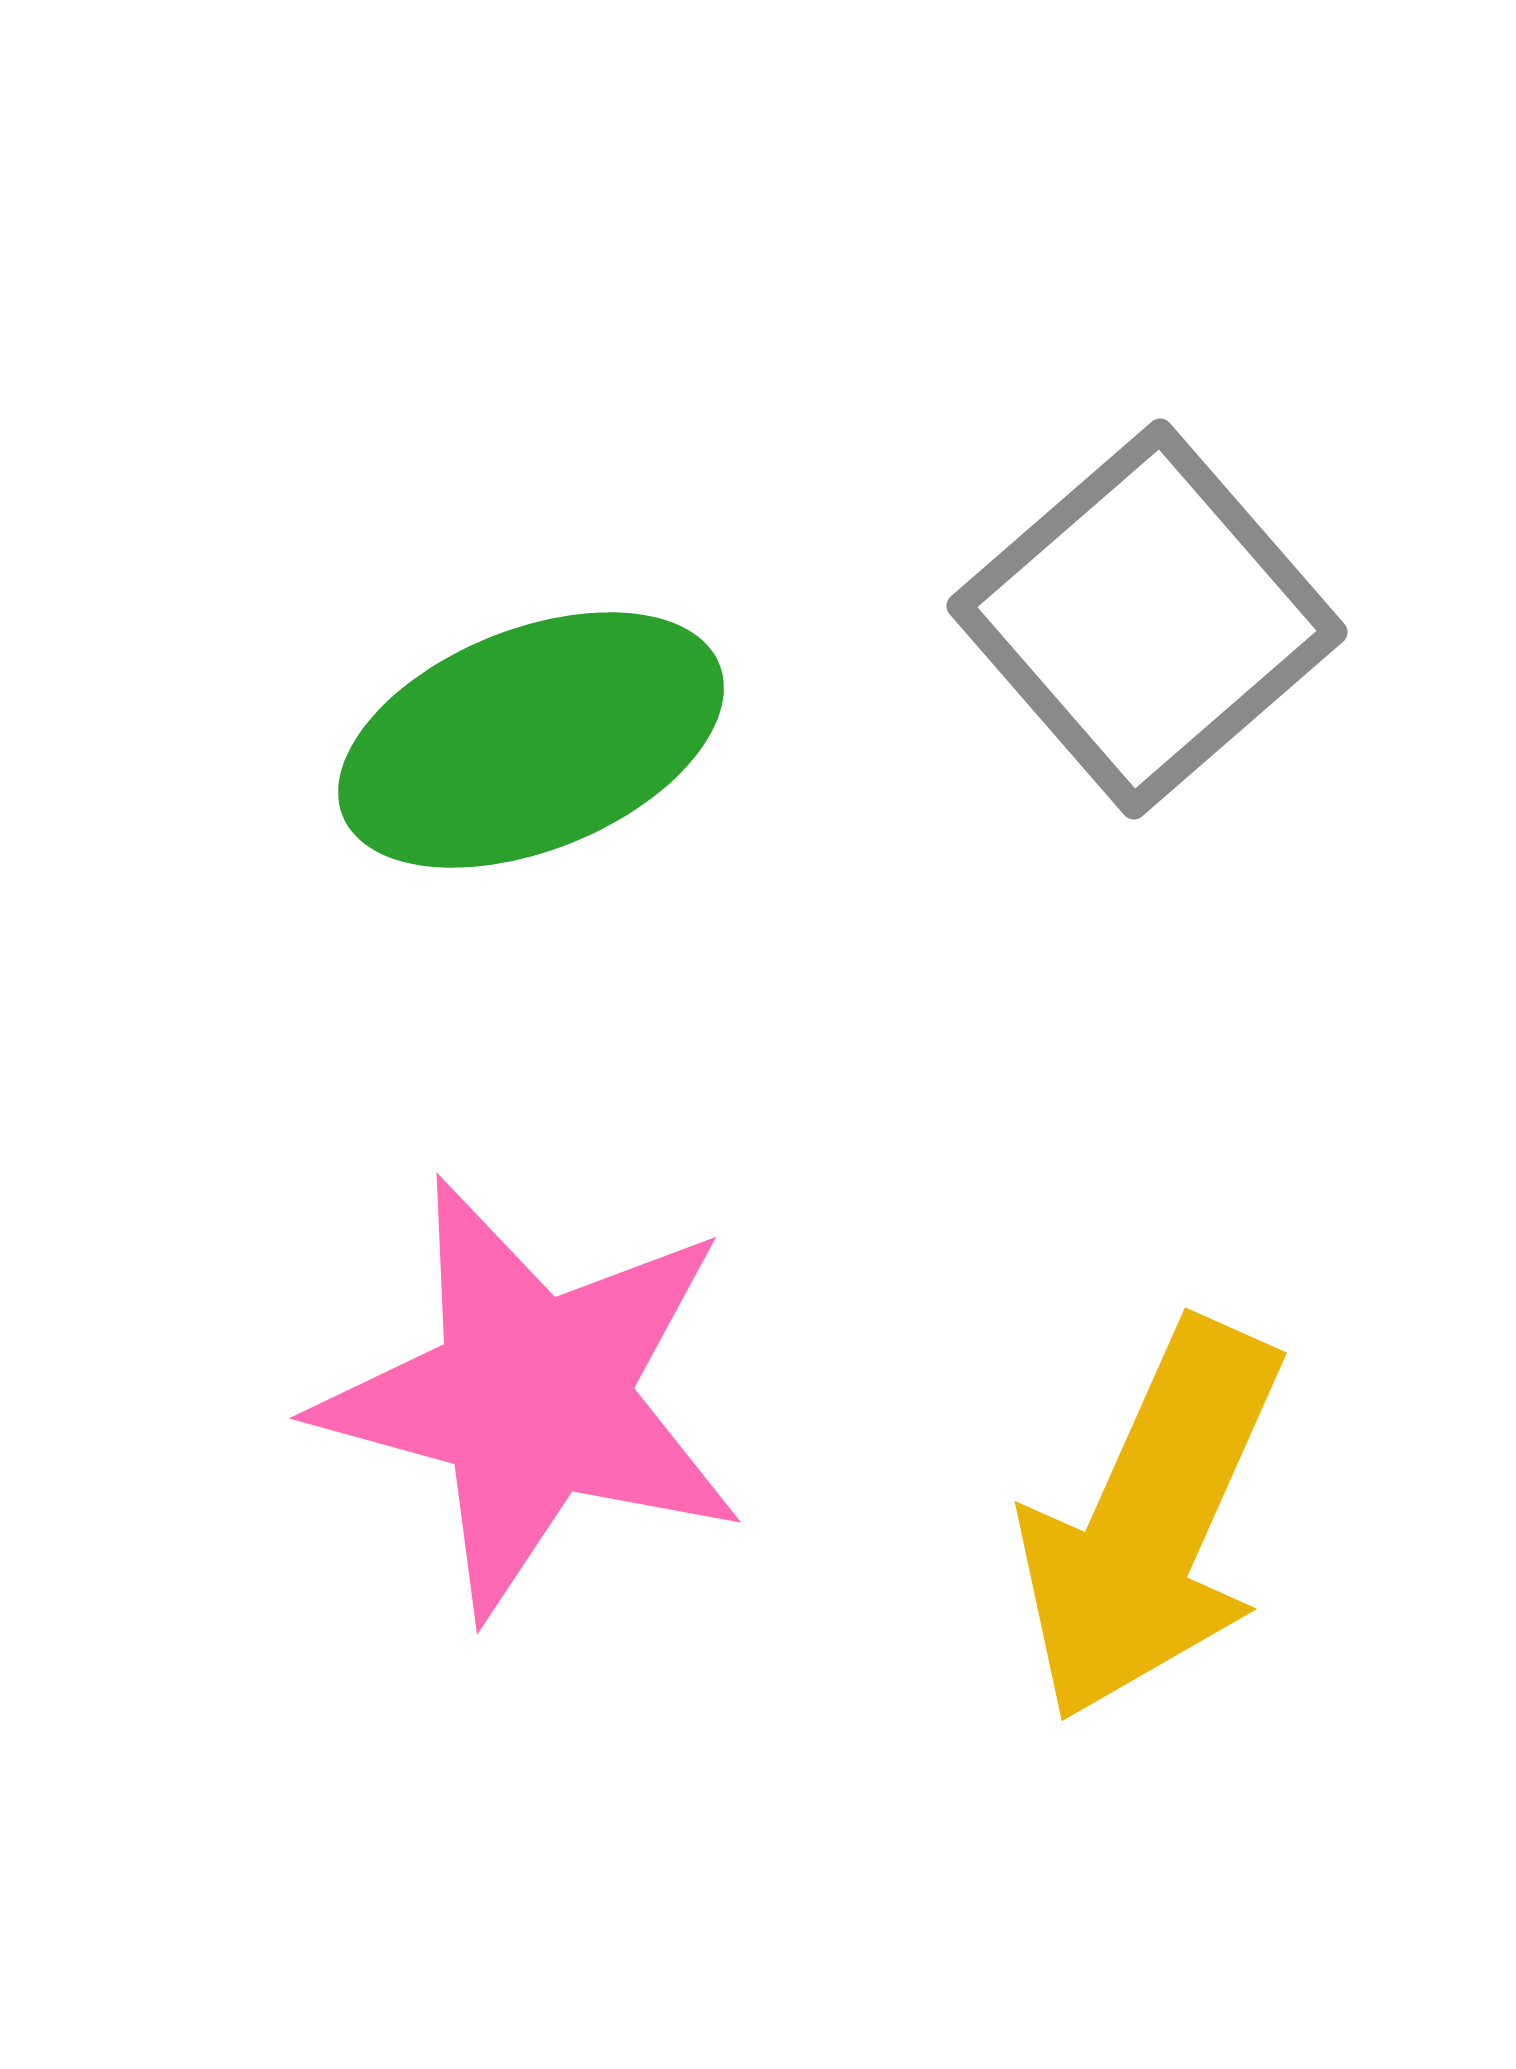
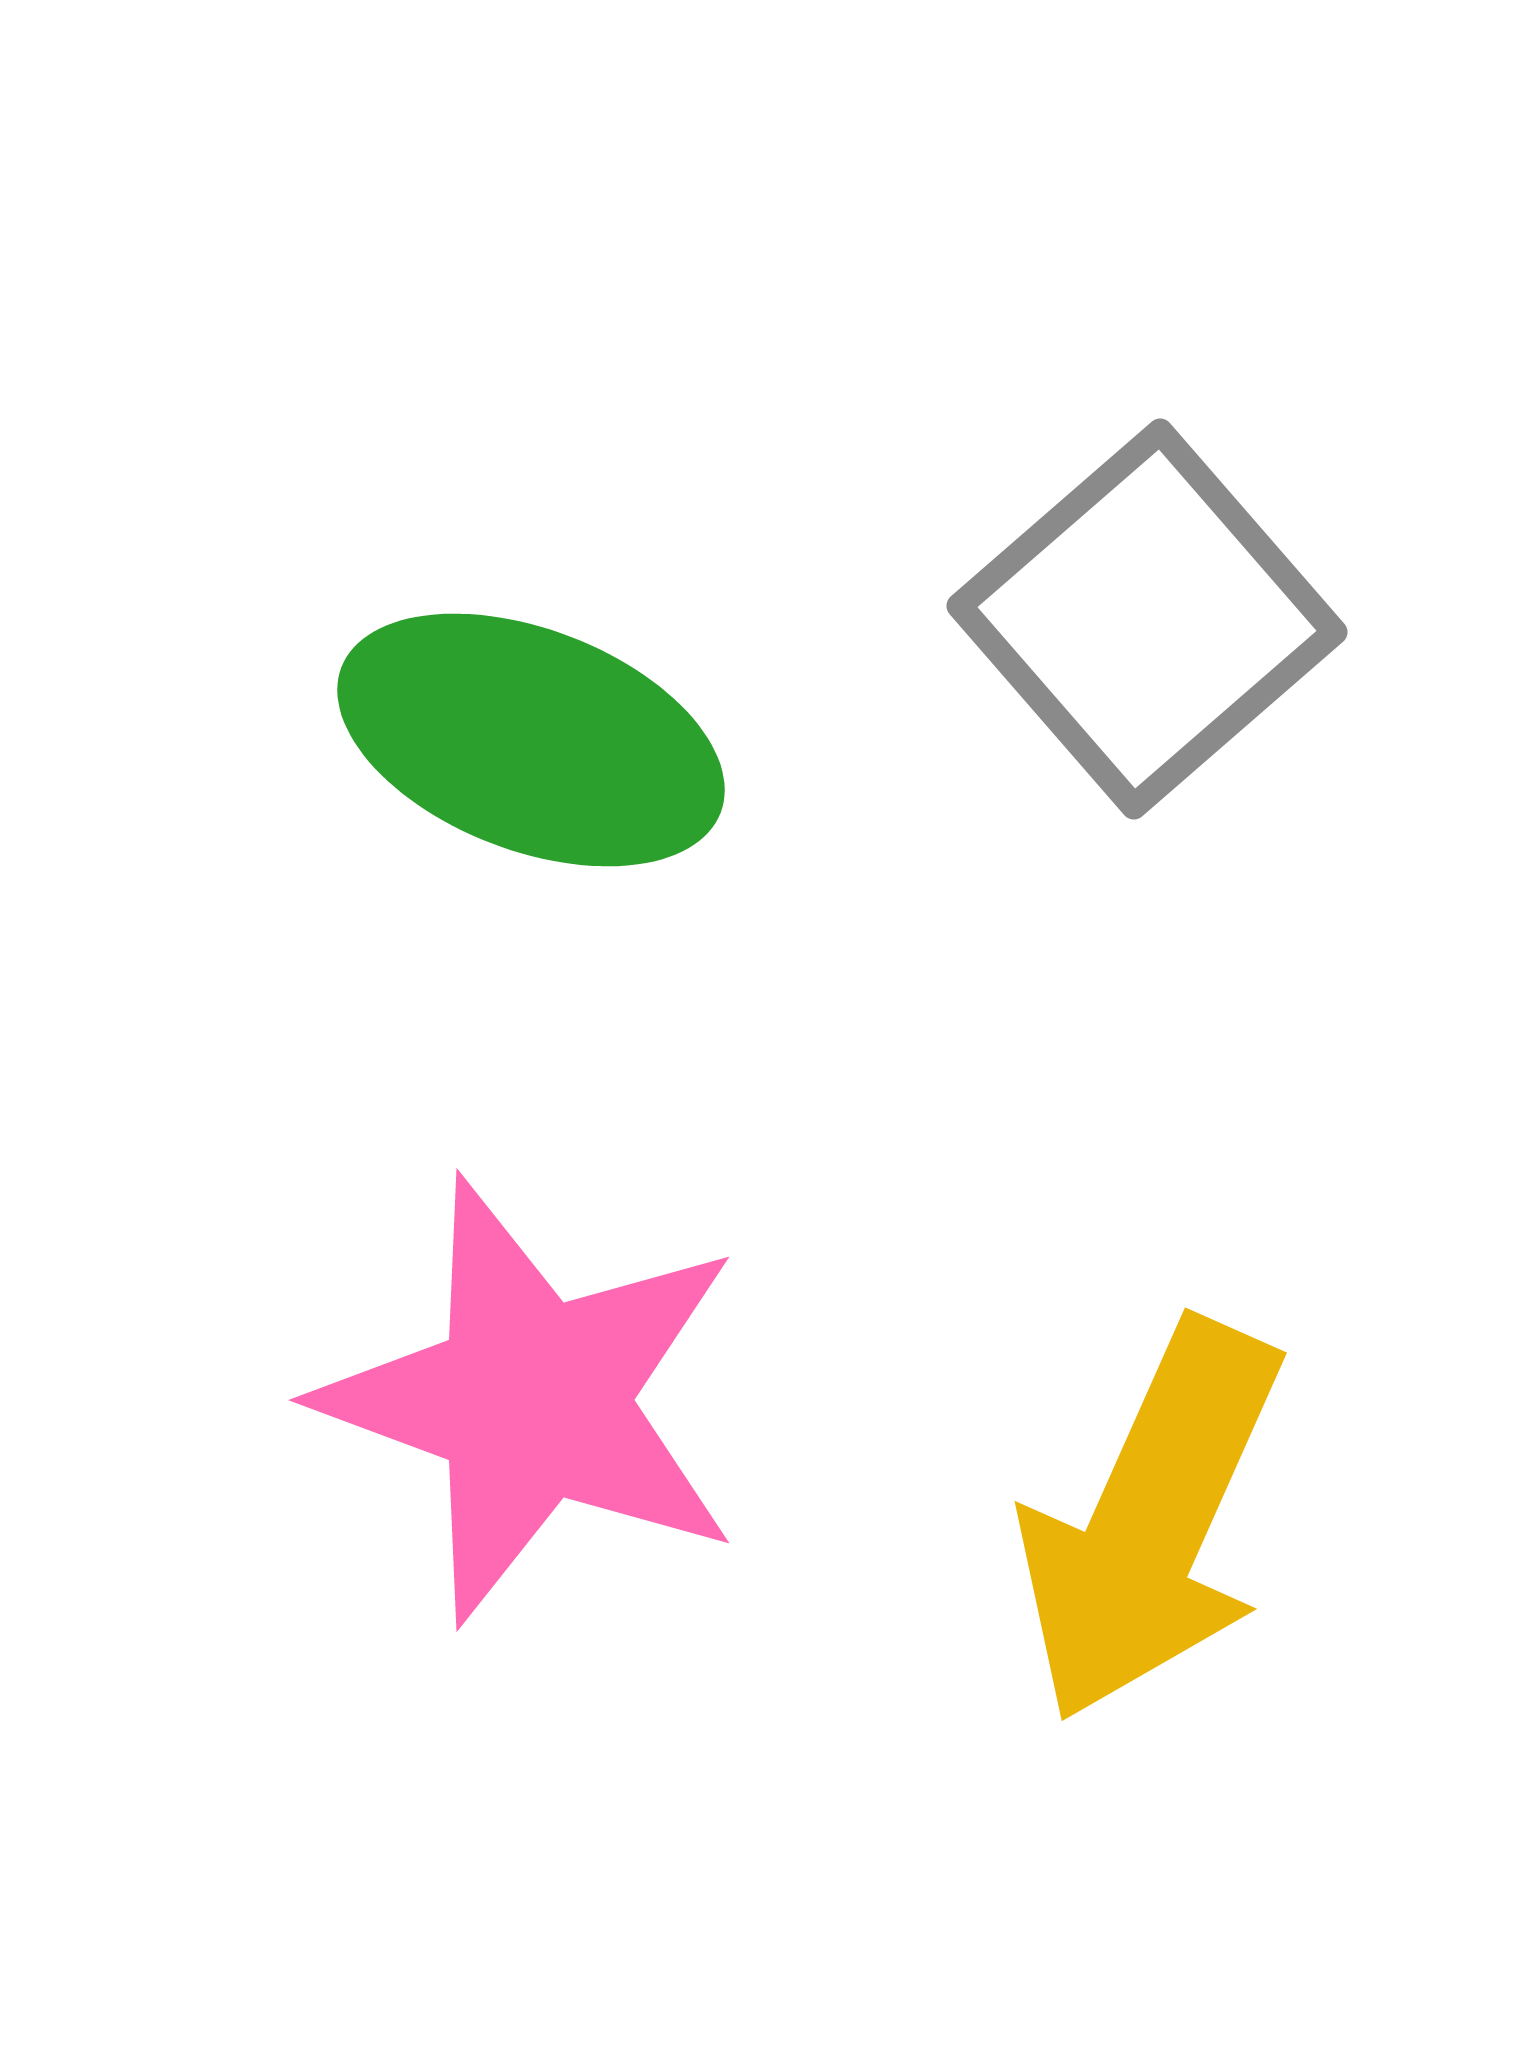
green ellipse: rotated 43 degrees clockwise
pink star: moved 3 px down; rotated 5 degrees clockwise
